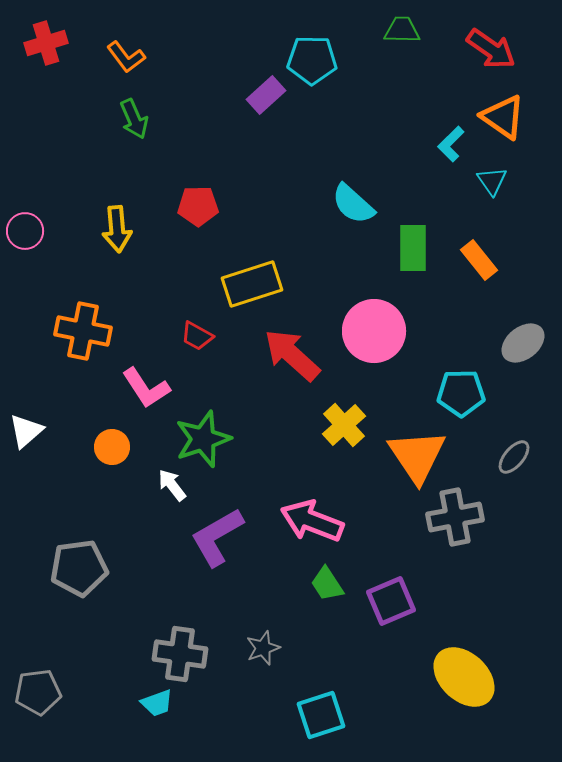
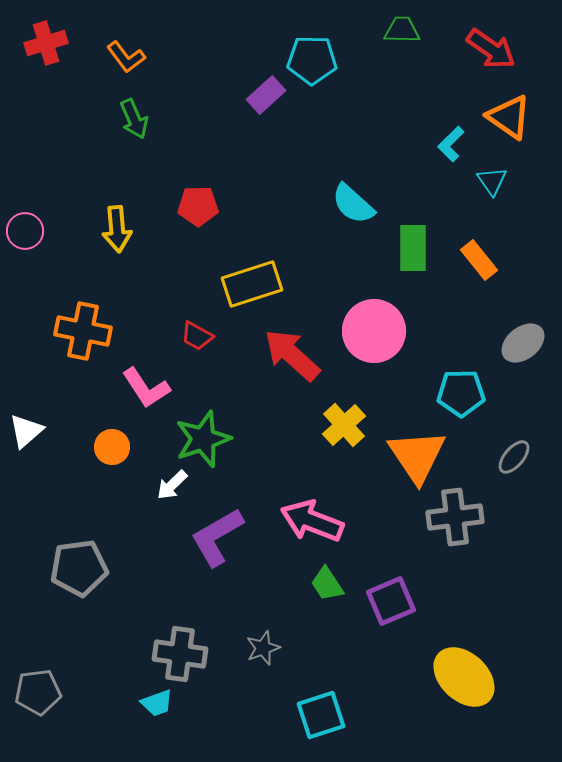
orange triangle at (503, 117): moved 6 px right
white arrow at (172, 485): rotated 96 degrees counterclockwise
gray cross at (455, 517): rotated 4 degrees clockwise
